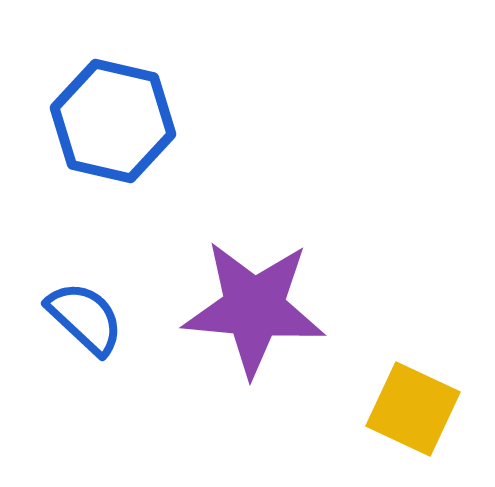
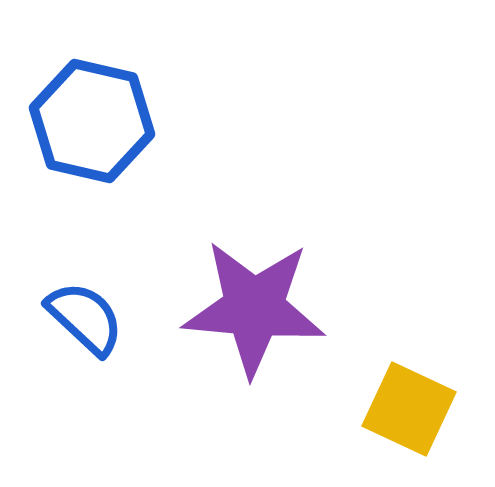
blue hexagon: moved 21 px left
yellow square: moved 4 px left
